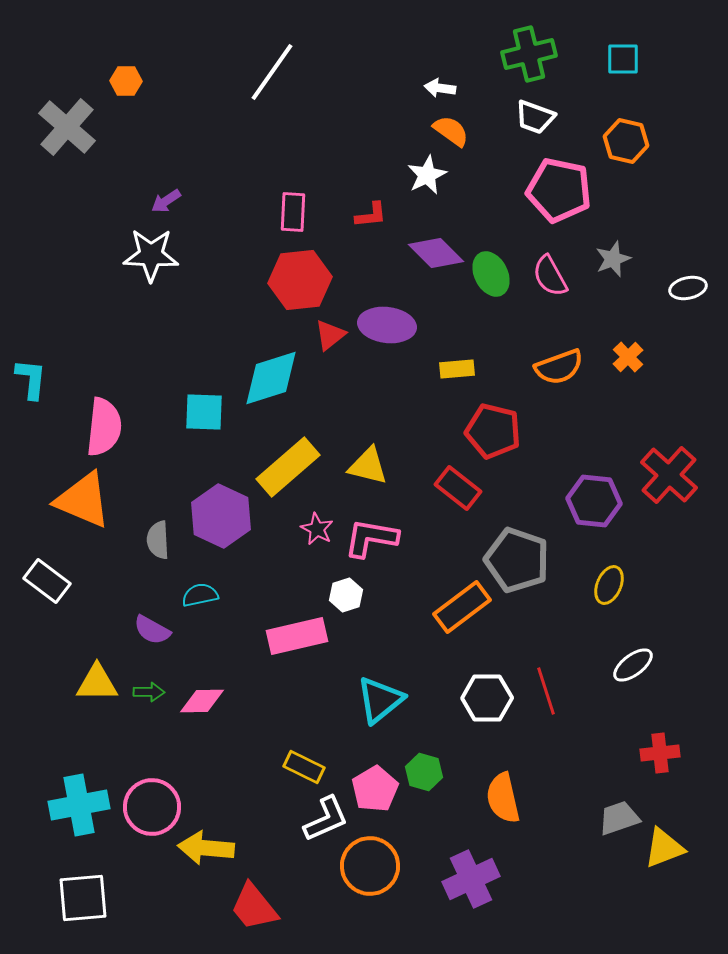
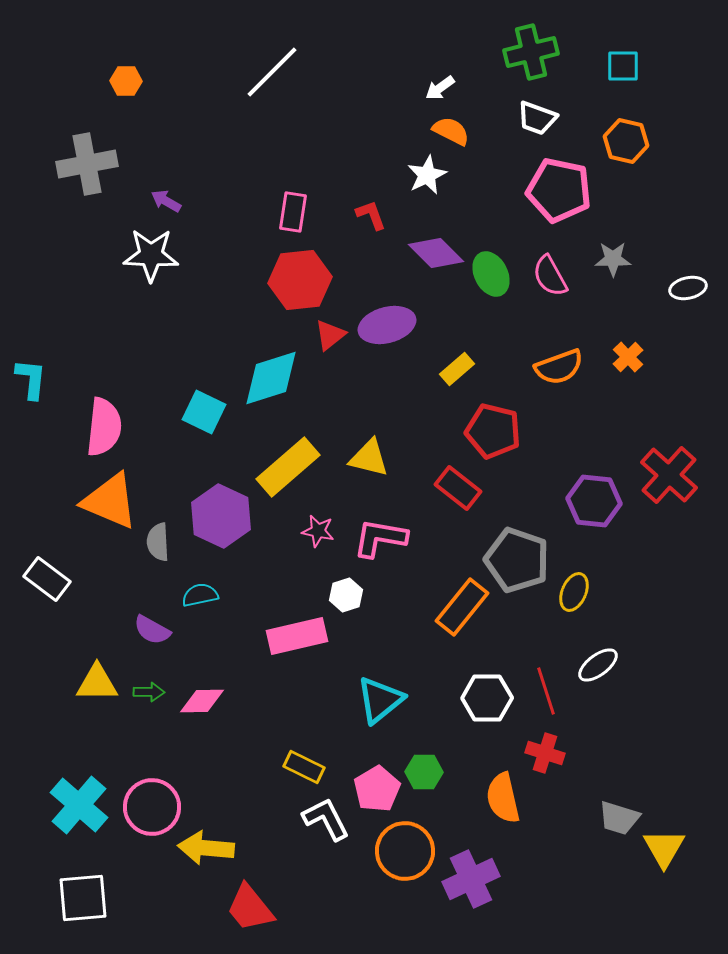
green cross at (529, 54): moved 2 px right, 2 px up
cyan square at (623, 59): moved 7 px down
white line at (272, 72): rotated 10 degrees clockwise
white arrow at (440, 88): rotated 44 degrees counterclockwise
white trapezoid at (535, 117): moved 2 px right, 1 px down
gray cross at (67, 127): moved 20 px right, 37 px down; rotated 38 degrees clockwise
orange semicircle at (451, 131): rotated 9 degrees counterclockwise
purple arrow at (166, 201): rotated 64 degrees clockwise
pink rectangle at (293, 212): rotated 6 degrees clockwise
red L-shape at (371, 215): rotated 104 degrees counterclockwise
gray star at (613, 259): rotated 21 degrees clockwise
purple ellipse at (387, 325): rotated 22 degrees counterclockwise
yellow rectangle at (457, 369): rotated 36 degrees counterclockwise
cyan square at (204, 412): rotated 24 degrees clockwise
yellow triangle at (368, 466): moved 1 px right, 8 px up
orange triangle at (83, 500): moved 27 px right, 1 px down
pink star at (317, 529): moved 1 px right, 2 px down; rotated 16 degrees counterclockwise
pink L-shape at (371, 538): moved 9 px right
gray semicircle at (158, 540): moved 2 px down
white rectangle at (47, 581): moved 2 px up
yellow ellipse at (609, 585): moved 35 px left, 7 px down
orange rectangle at (462, 607): rotated 14 degrees counterclockwise
white ellipse at (633, 665): moved 35 px left
red cross at (660, 753): moved 115 px left; rotated 24 degrees clockwise
green hexagon at (424, 772): rotated 15 degrees counterclockwise
pink pentagon at (375, 789): moved 2 px right
cyan cross at (79, 805): rotated 38 degrees counterclockwise
gray trapezoid at (619, 818): rotated 144 degrees counterclockwise
white L-shape at (326, 819): rotated 93 degrees counterclockwise
yellow triangle at (664, 848): rotated 39 degrees counterclockwise
orange circle at (370, 866): moved 35 px right, 15 px up
red trapezoid at (254, 907): moved 4 px left, 1 px down
